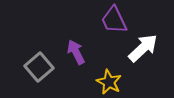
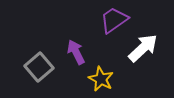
purple trapezoid: rotated 80 degrees clockwise
yellow star: moved 8 px left, 3 px up
